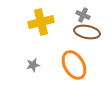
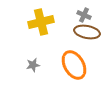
gray cross: moved 1 px right
